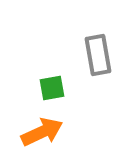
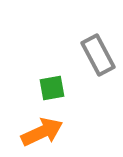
gray rectangle: rotated 18 degrees counterclockwise
